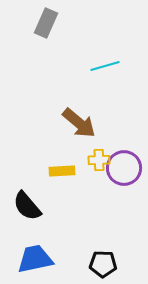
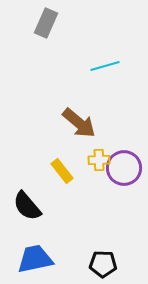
yellow rectangle: rotated 55 degrees clockwise
